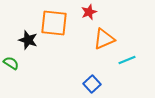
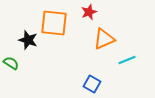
blue square: rotated 18 degrees counterclockwise
